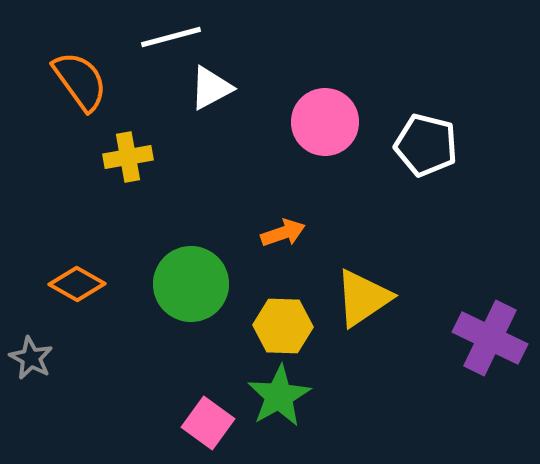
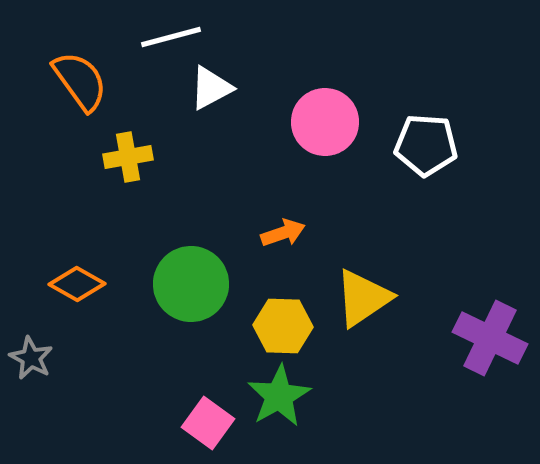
white pentagon: rotated 10 degrees counterclockwise
